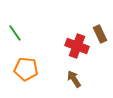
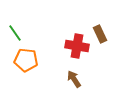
red cross: rotated 10 degrees counterclockwise
orange pentagon: moved 9 px up
